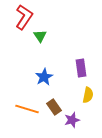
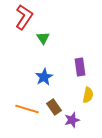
green triangle: moved 3 px right, 2 px down
purple rectangle: moved 1 px left, 1 px up
